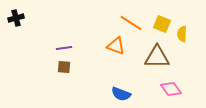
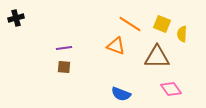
orange line: moved 1 px left, 1 px down
